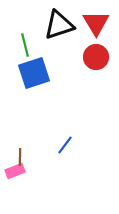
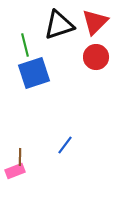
red triangle: moved 1 px left, 1 px up; rotated 16 degrees clockwise
